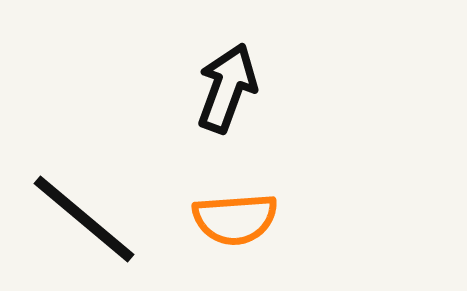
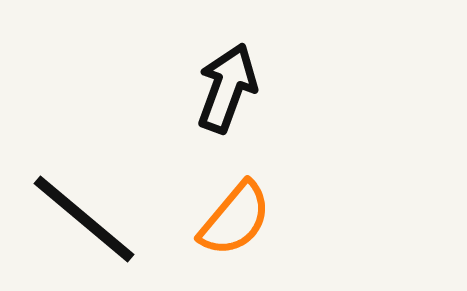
orange semicircle: rotated 46 degrees counterclockwise
